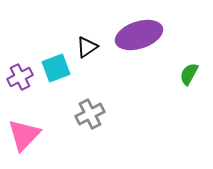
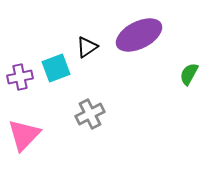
purple ellipse: rotated 9 degrees counterclockwise
purple cross: rotated 15 degrees clockwise
